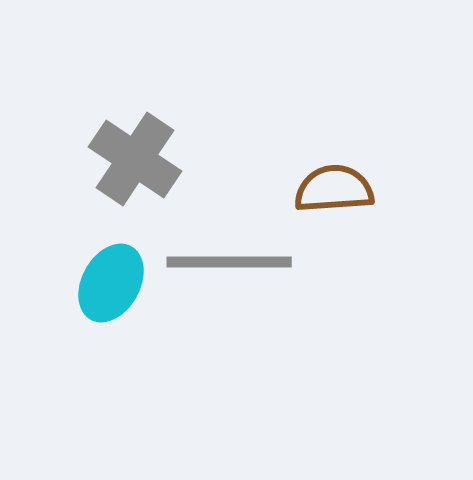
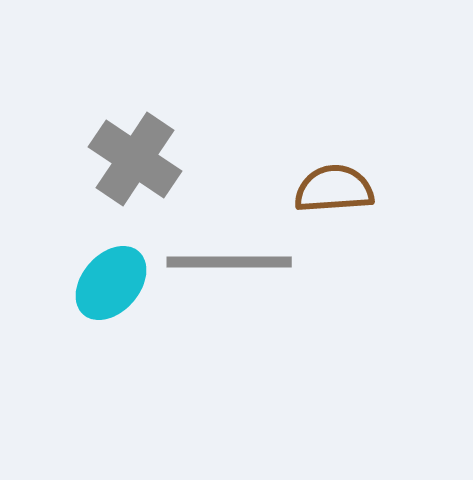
cyan ellipse: rotated 12 degrees clockwise
